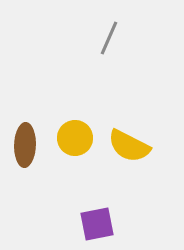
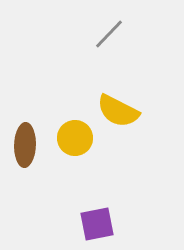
gray line: moved 4 px up; rotated 20 degrees clockwise
yellow semicircle: moved 11 px left, 35 px up
